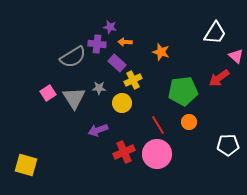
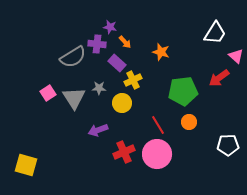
orange arrow: rotated 136 degrees counterclockwise
